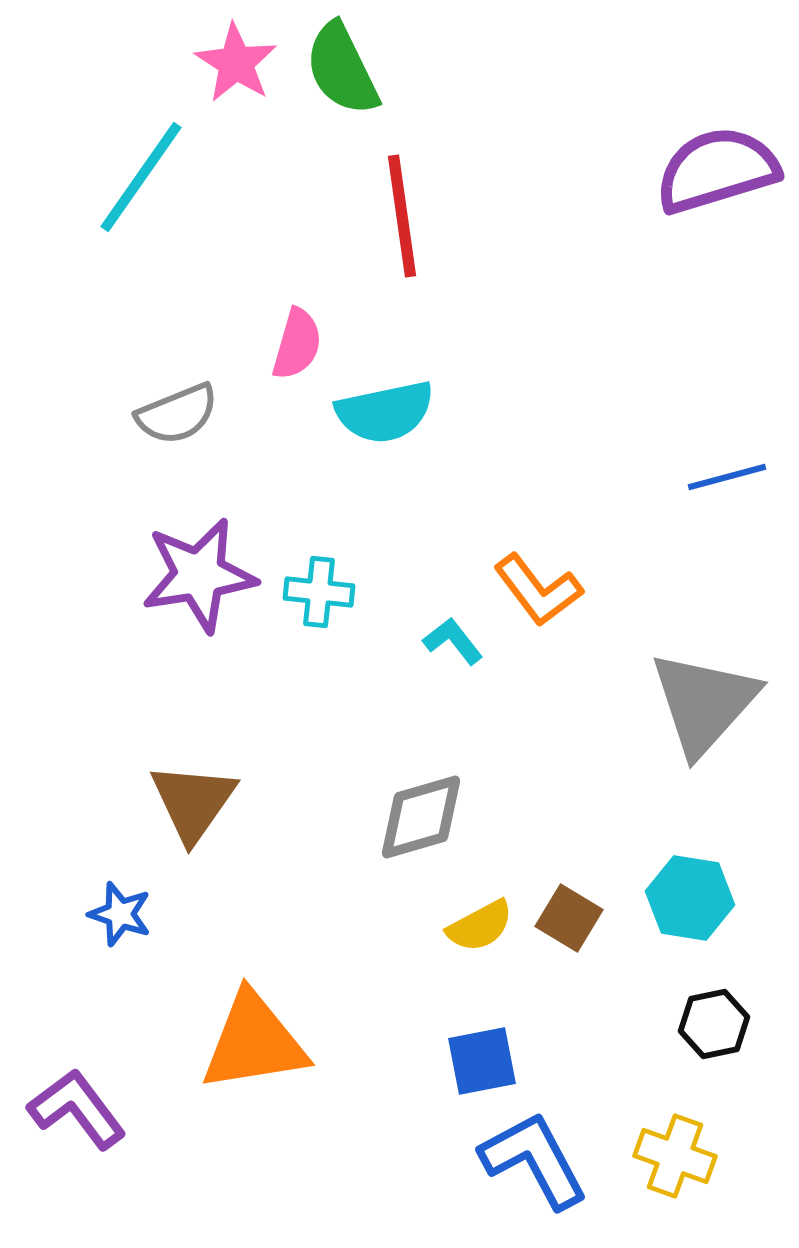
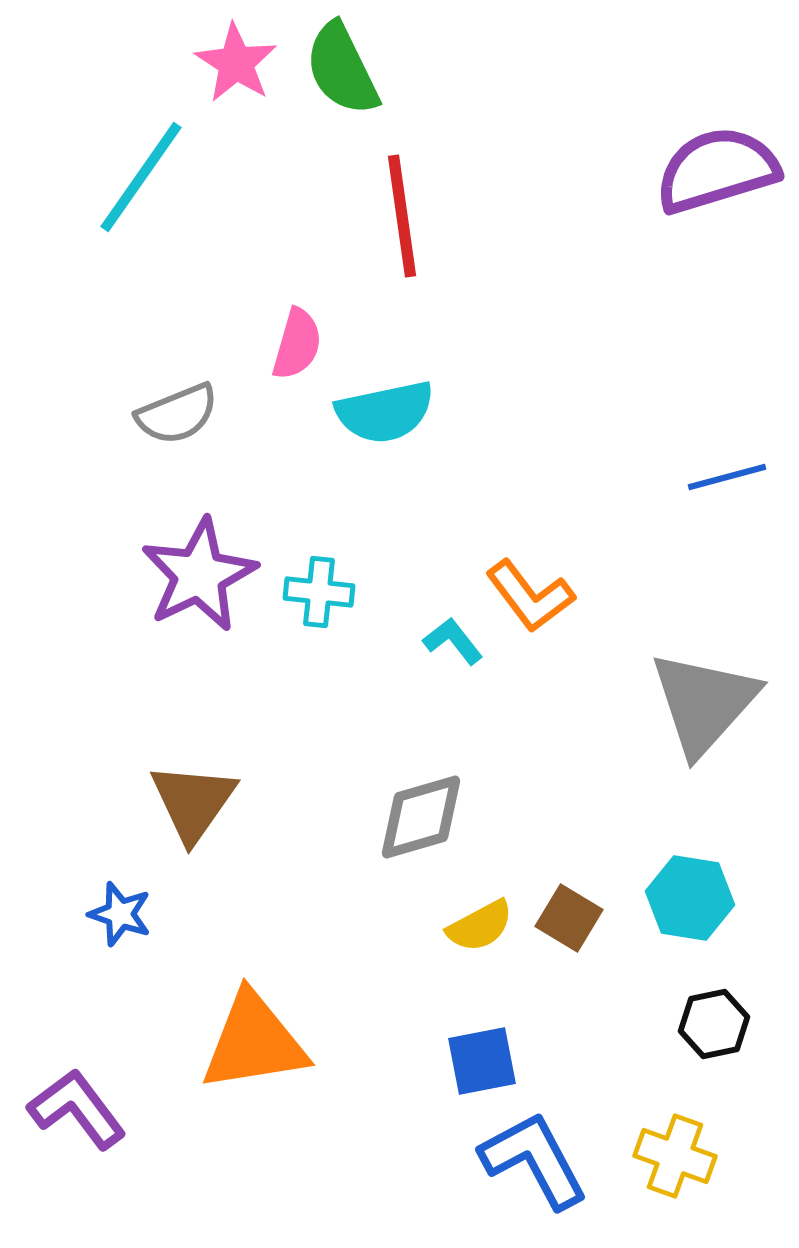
purple star: rotated 17 degrees counterclockwise
orange L-shape: moved 8 px left, 6 px down
